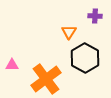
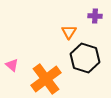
black hexagon: rotated 12 degrees counterclockwise
pink triangle: rotated 40 degrees clockwise
